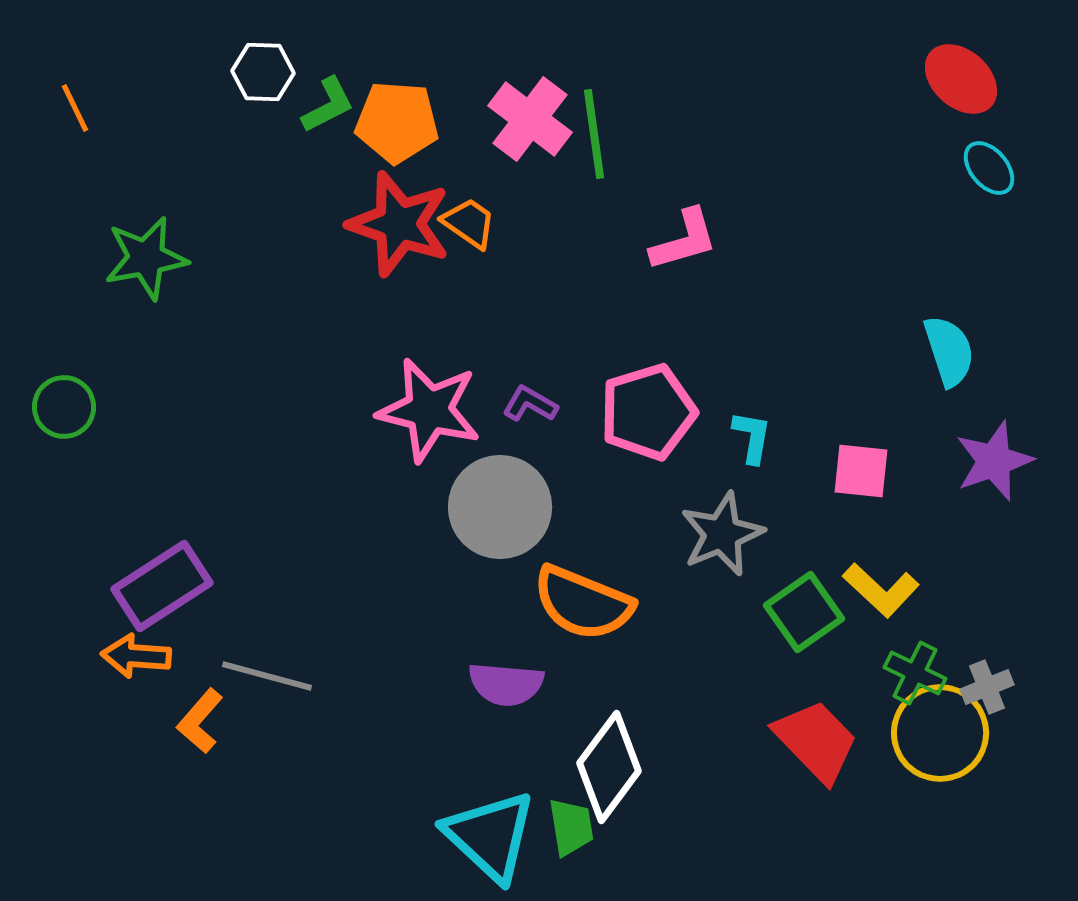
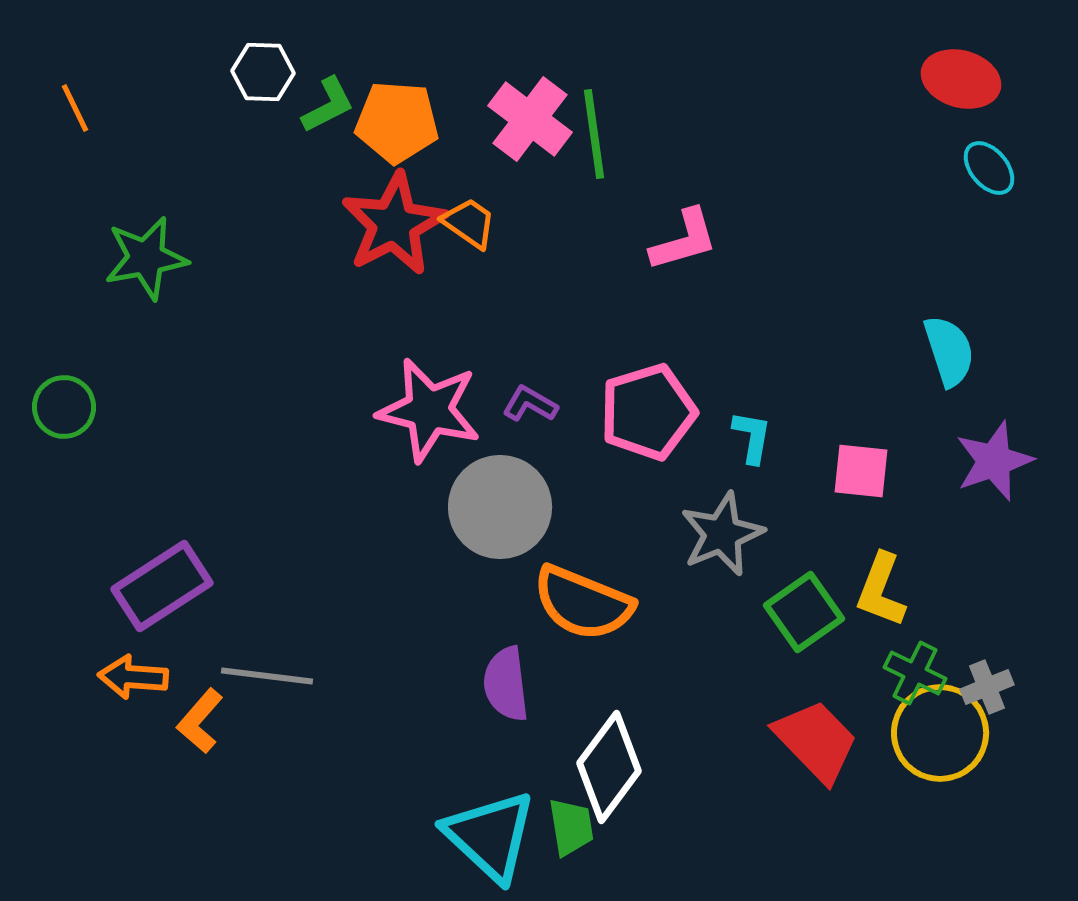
red ellipse: rotated 26 degrees counterclockwise
red star: moved 5 px left; rotated 26 degrees clockwise
yellow L-shape: rotated 68 degrees clockwise
orange arrow: moved 3 px left, 21 px down
gray line: rotated 8 degrees counterclockwise
purple semicircle: rotated 78 degrees clockwise
